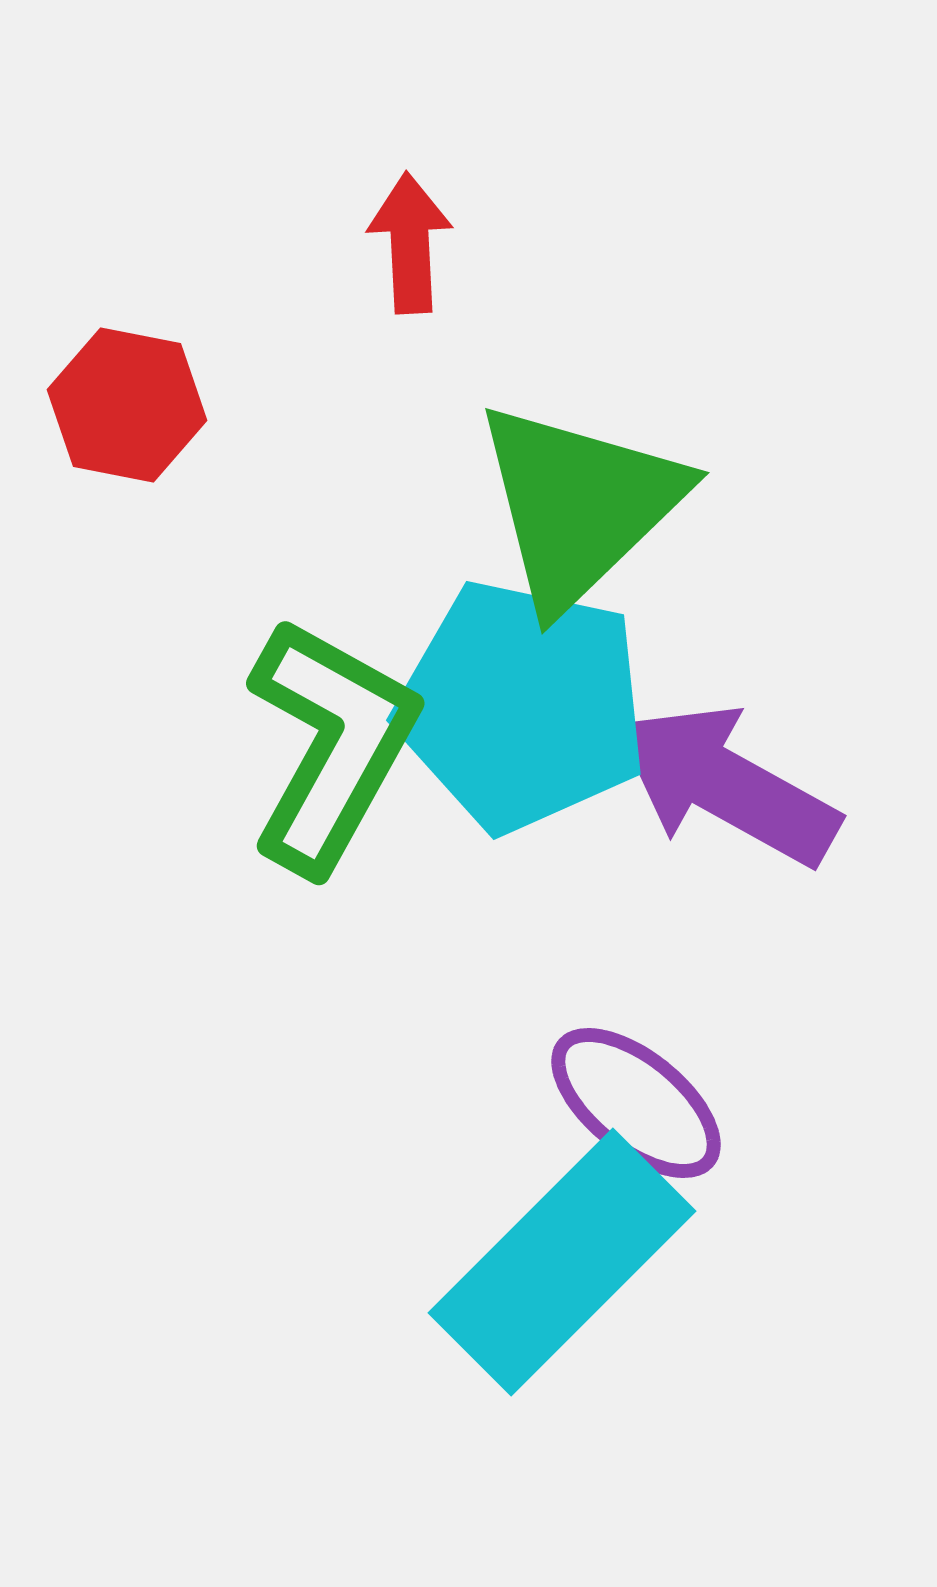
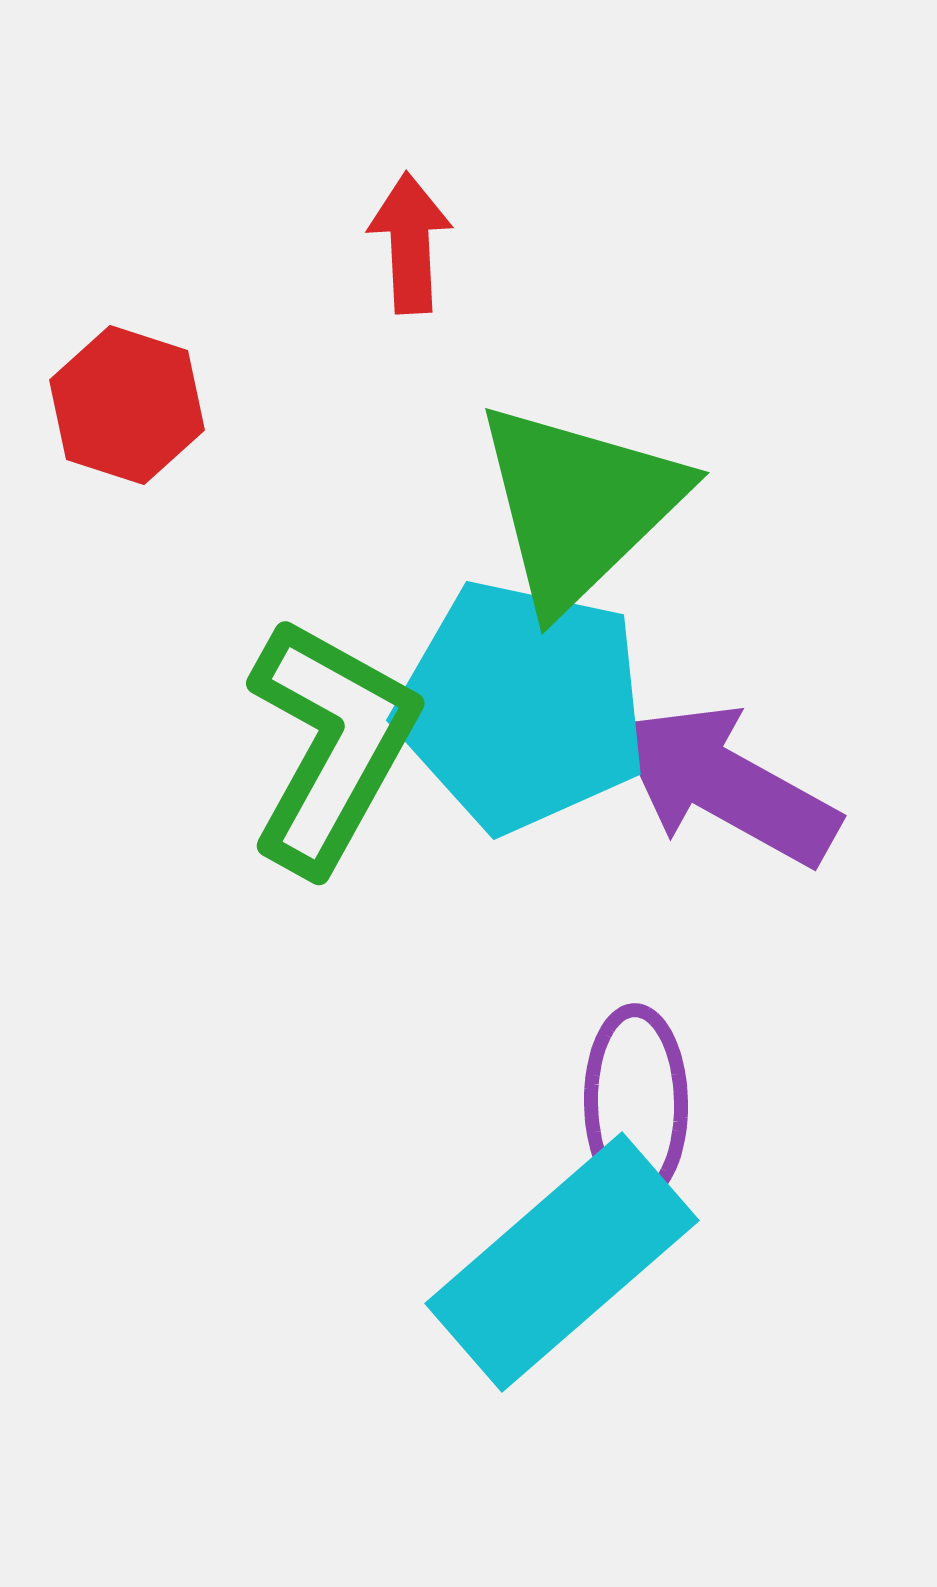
red hexagon: rotated 7 degrees clockwise
purple ellipse: rotated 50 degrees clockwise
cyan rectangle: rotated 4 degrees clockwise
